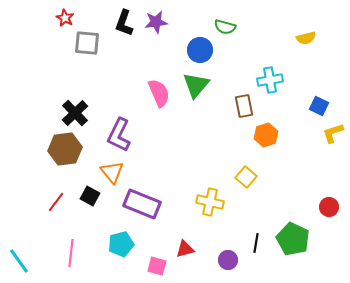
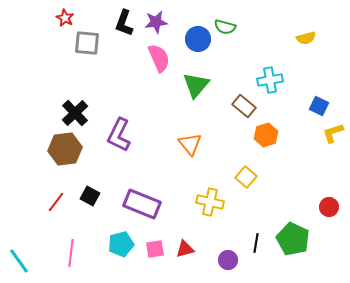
blue circle: moved 2 px left, 11 px up
pink semicircle: moved 35 px up
brown rectangle: rotated 40 degrees counterclockwise
orange triangle: moved 78 px right, 28 px up
pink square: moved 2 px left, 17 px up; rotated 24 degrees counterclockwise
